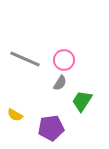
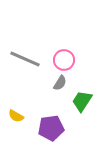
yellow semicircle: moved 1 px right, 1 px down
